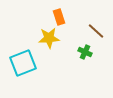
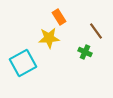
orange rectangle: rotated 14 degrees counterclockwise
brown line: rotated 12 degrees clockwise
cyan square: rotated 8 degrees counterclockwise
